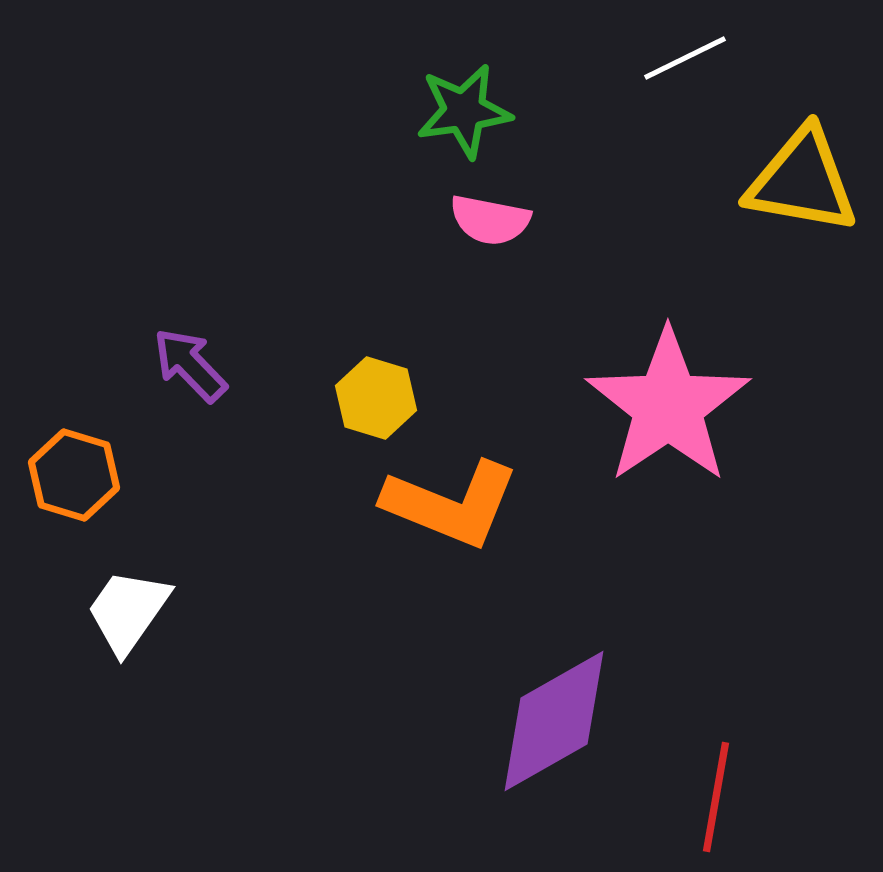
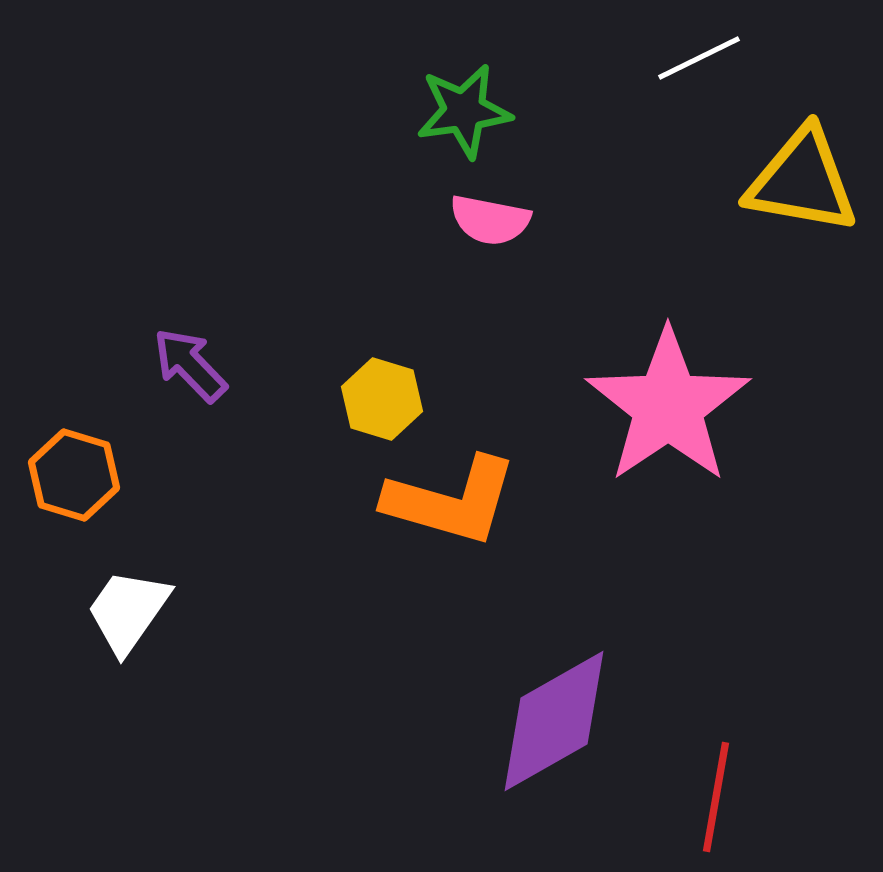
white line: moved 14 px right
yellow hexagon: moved 6 px right, 1 px down
orange L-shape: moved 3 px up; rotated 6 degrees counterclockwise
